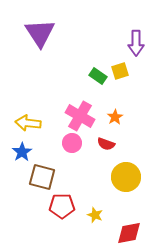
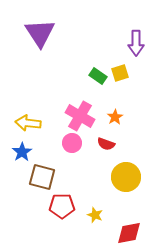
yellow square: moved 2 px down
